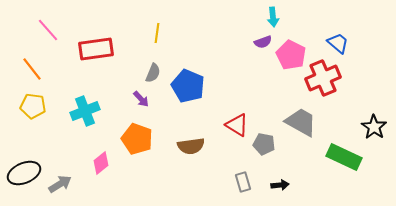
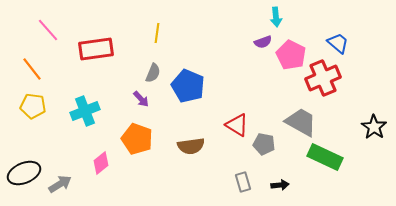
cyan arrow: moved 3 px right
green rectangle: moved 19 px left
